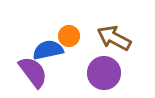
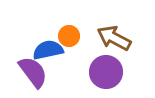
purple circle: moved 2 px right, 1 px up
